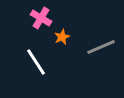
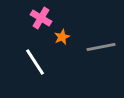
gray line: rotated 12 degrees clockwise
white line: moved 1 px left
